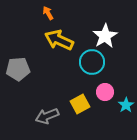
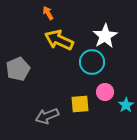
gray pentagon: rotated 20 degrees counterclockwise
yellow square: rotated 24 degrees clockwise
